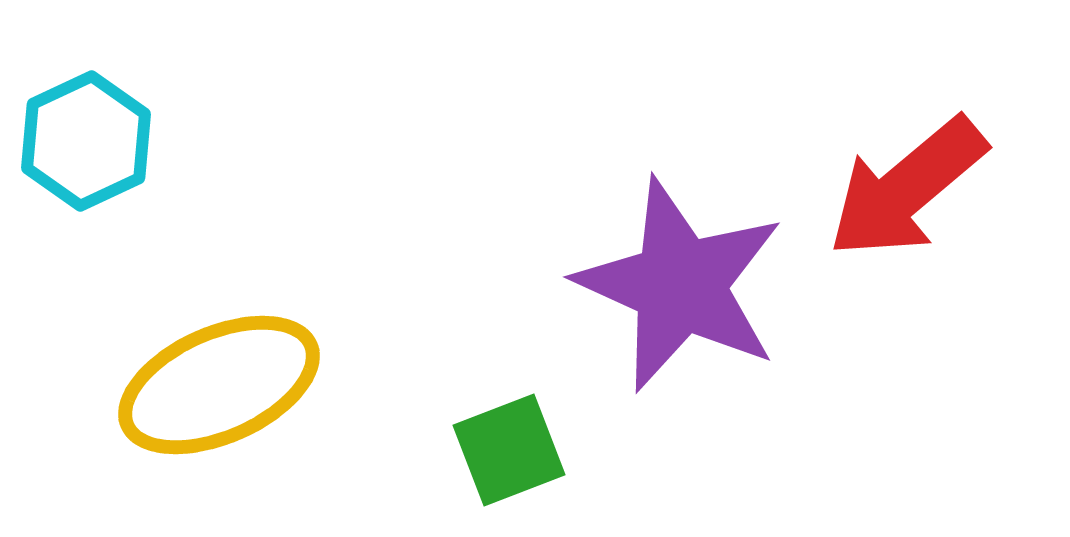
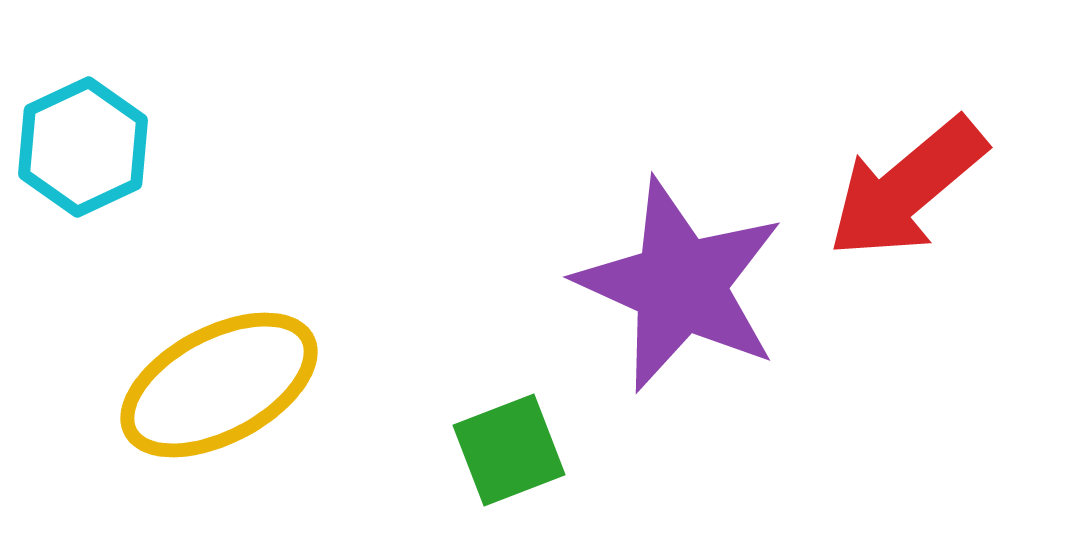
cyan hexagon: moved 3 px left, 6 px down
yellow ellipse: rotated 4 degrees counterclockwise
